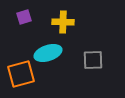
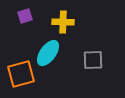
purple square: moved 1 px right, 1 px up
cyan ellipse: rotated 36 degrees counterclockwise
